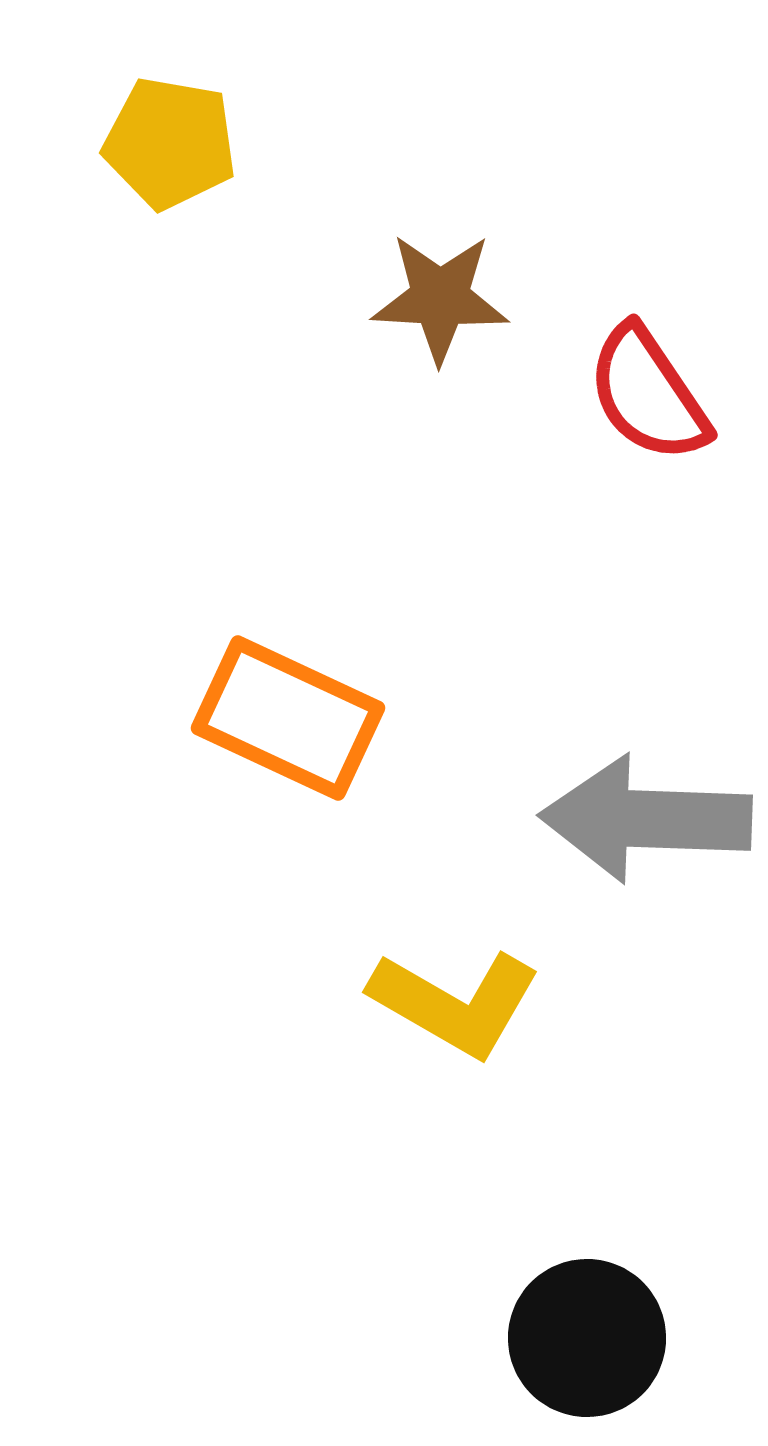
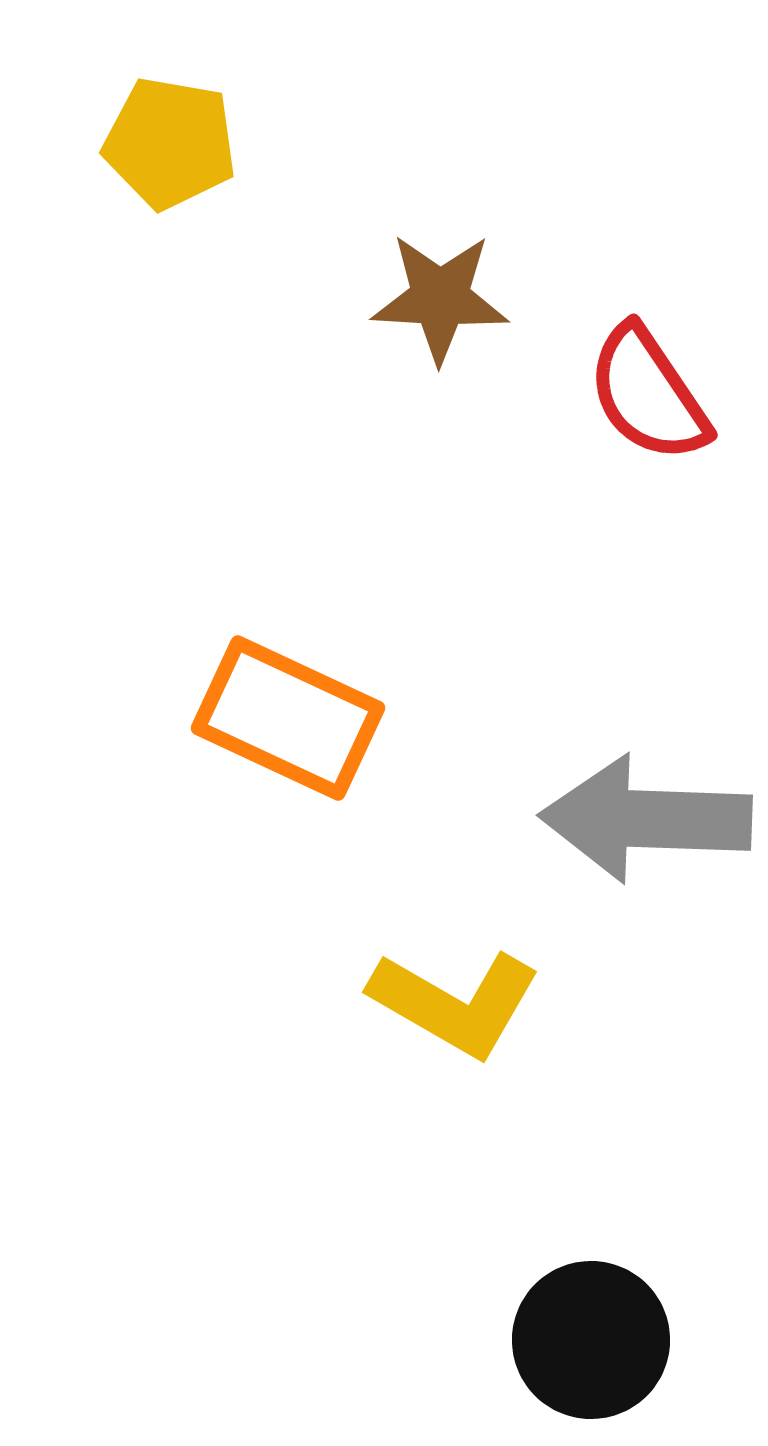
black circle: moved 4 px right, 2 px down
